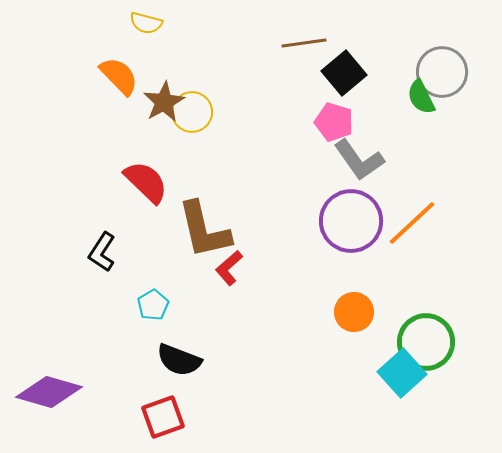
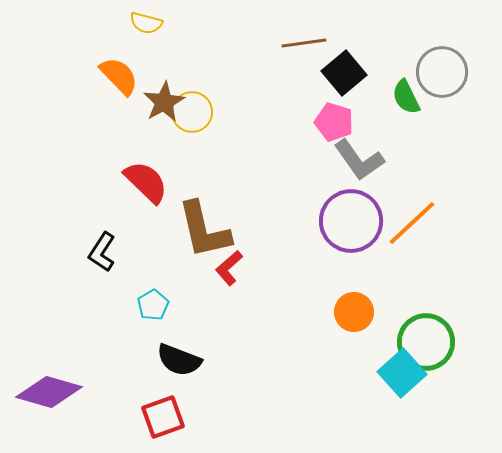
green semicircle: moved 15 px left
